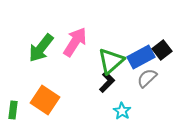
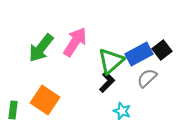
blue rectangle: moved 2 px left, 3 px up
cyan star: rotated 12 degrees counterclockwise
